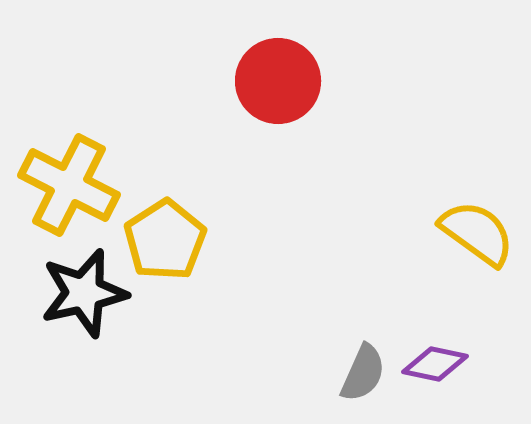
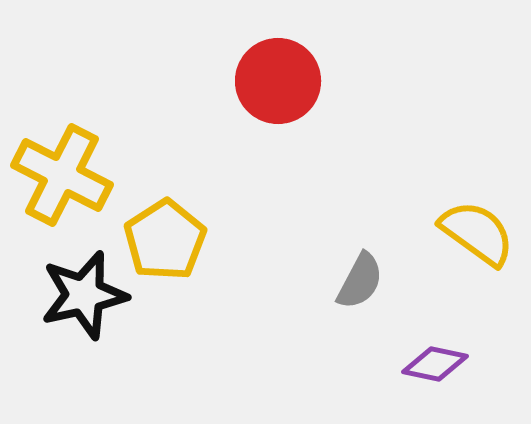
yellow cross: moved 7 px left, 10 px up
black star: moved 2 px down
gray semicircle: moved 3 px left, 92 px up; rotated 4 degrees clockwise
